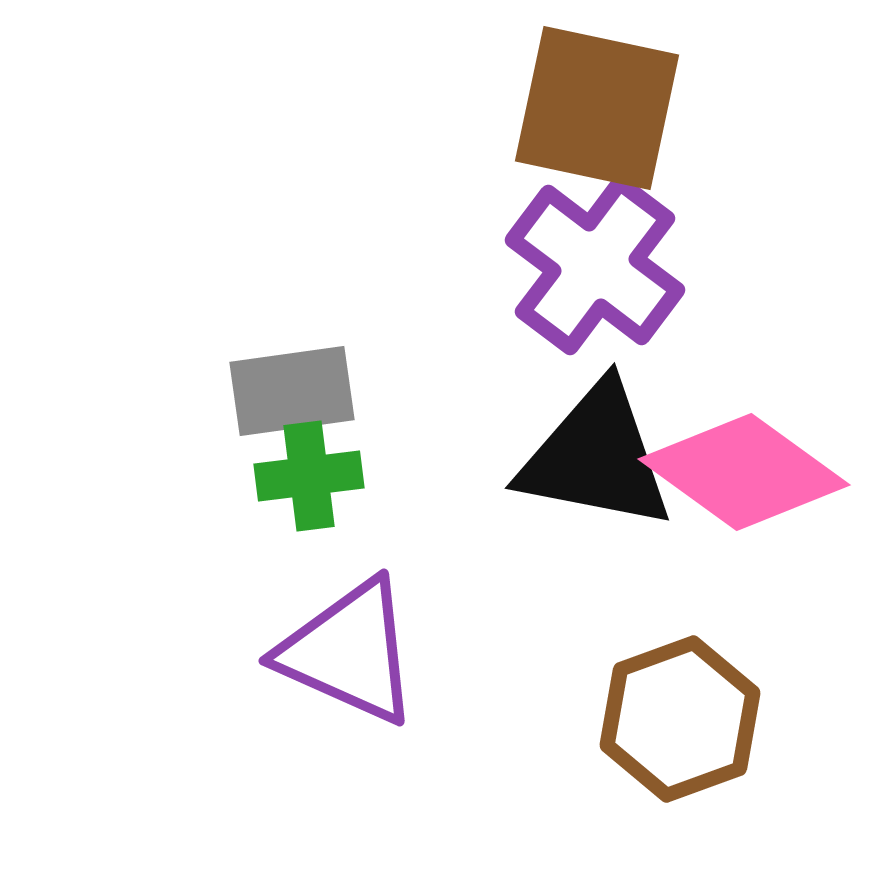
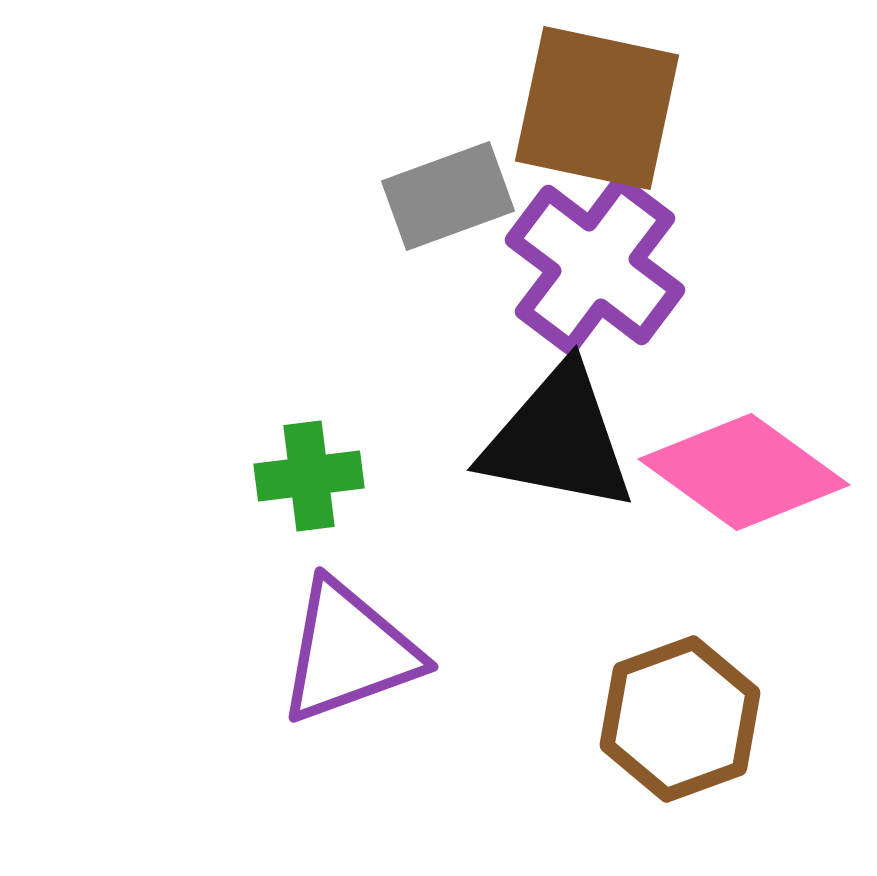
gray rectangle: moved 156 px right, 195 px up; rotated 12 degrees counterclockwise
black triangle: moved 38 px left, 18 px up
purple triangle: rotated 44 degrees counterclockwise
